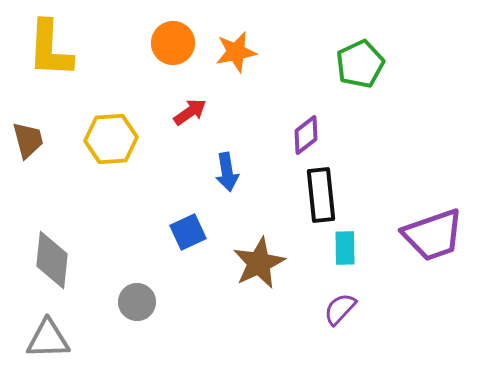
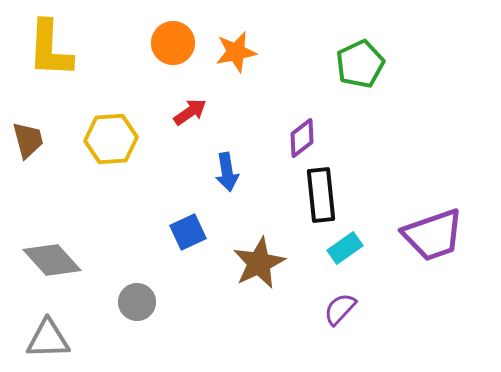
purple diamond: moved 4 px left, 3 px down
cyan rectangle: rotated 56 degrees clockwise
gray diamond: rotated 48 degrees counterclockwise
